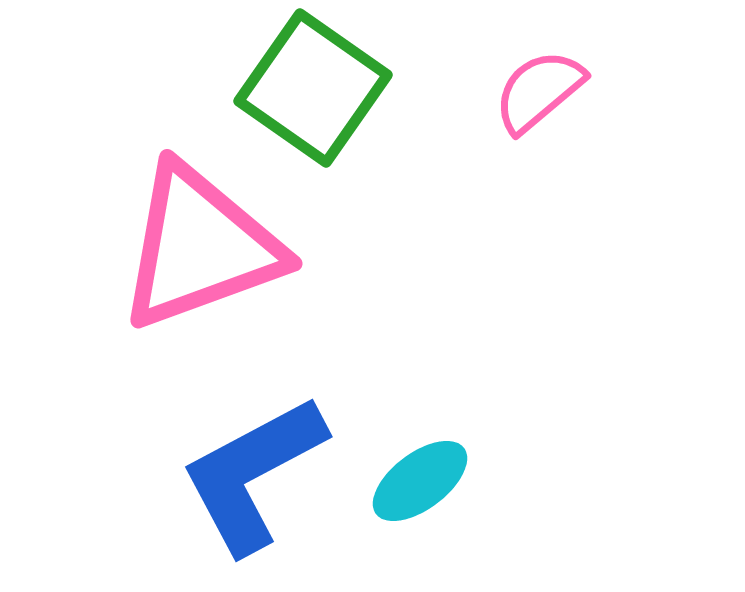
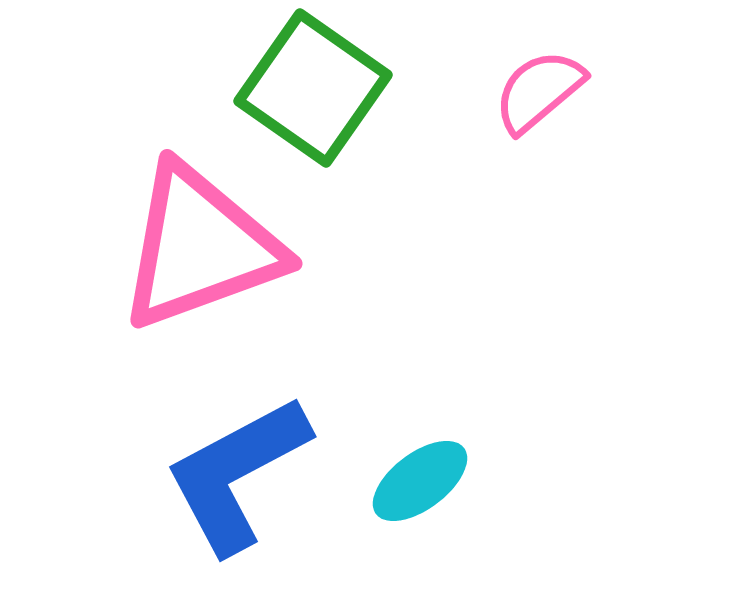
blue L-shape: moved 16 px left
